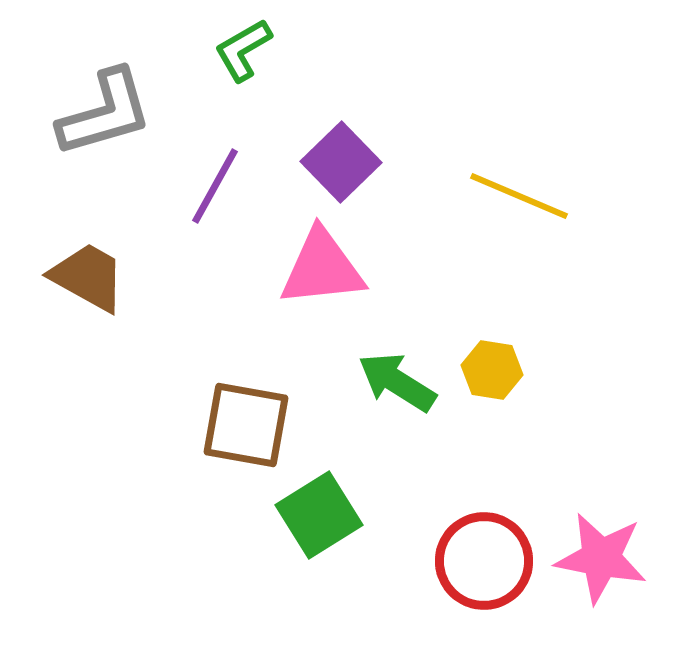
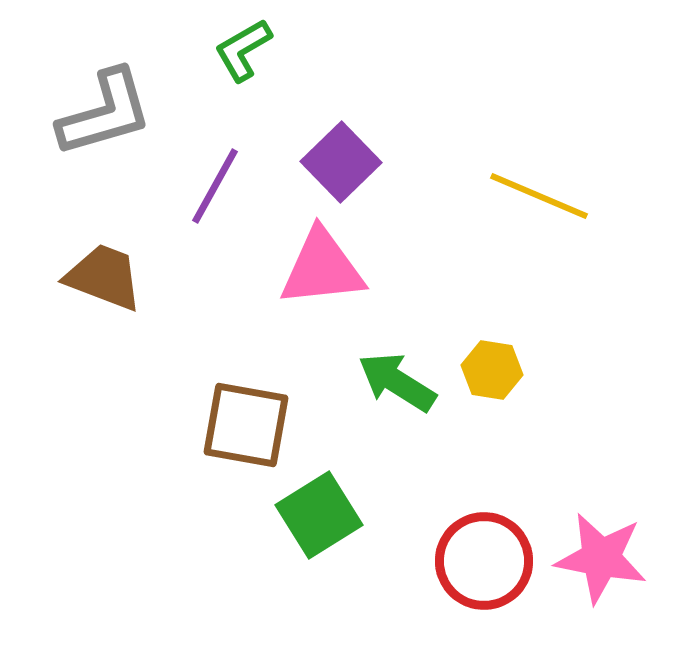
yellow line: moved 20 px right
brown trapezoid: moved 16 px right; rotated 8 degrees counterclockwise
